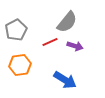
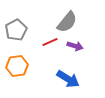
orange hexagon: moved 3 px left, 1 px down
blue arrow: moved 3 px right, 1 px up
